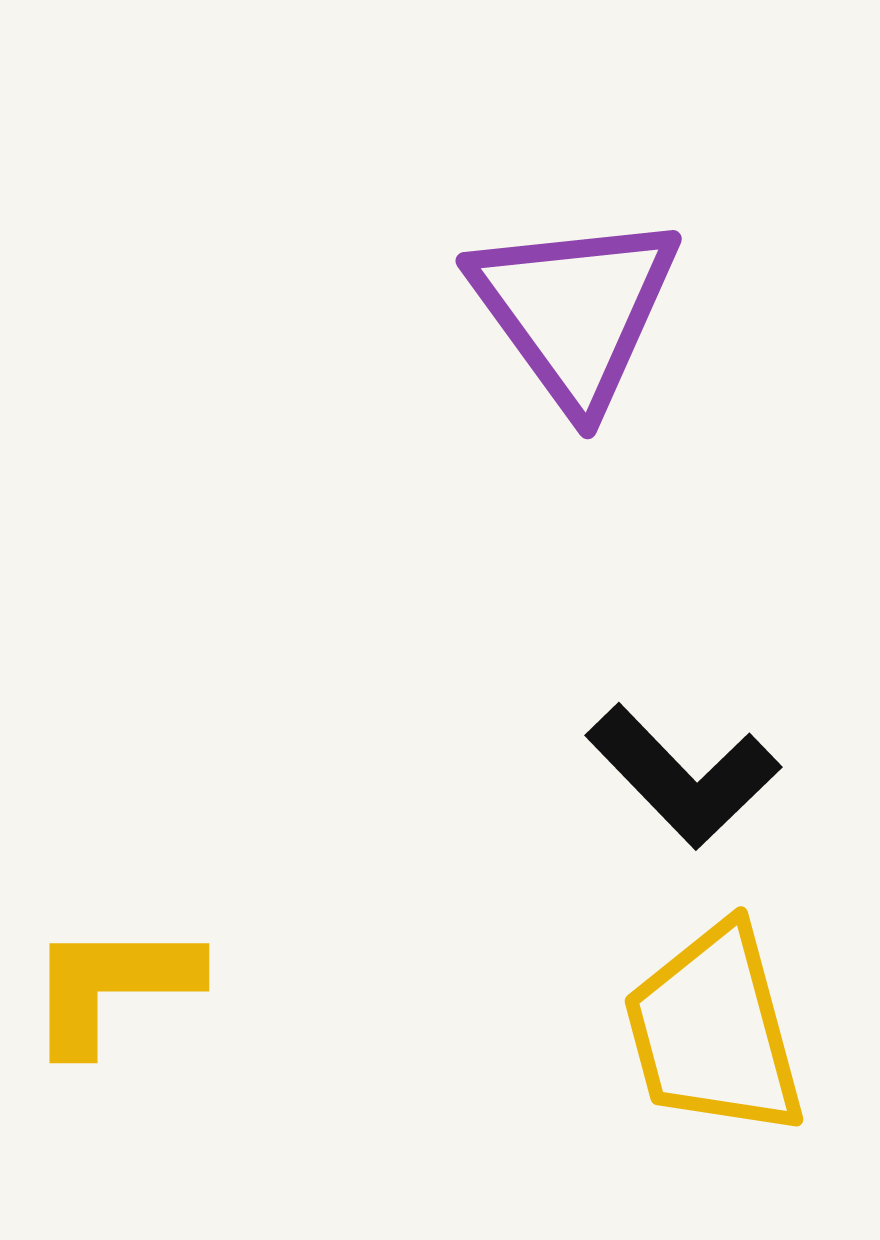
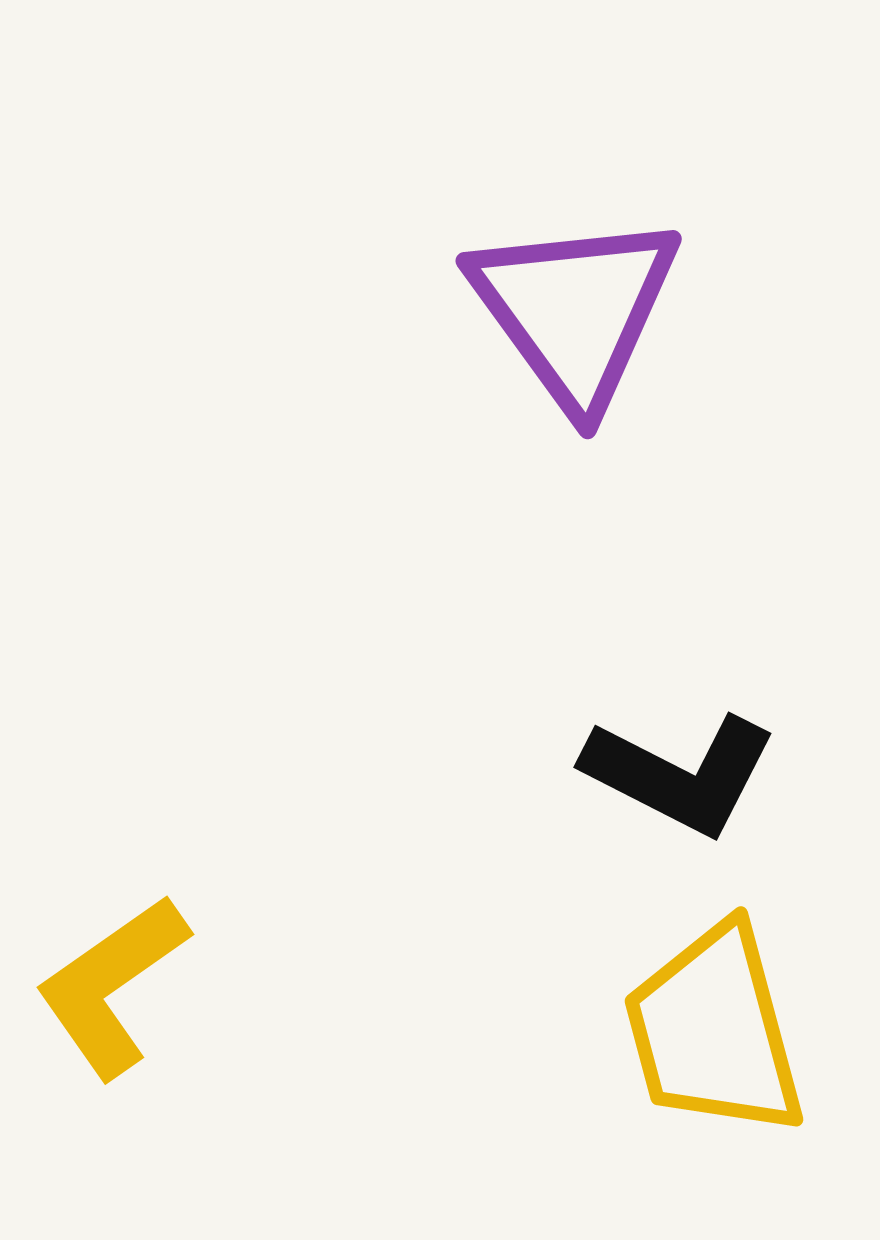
black L-shape: moved 3 px left, 2 px up; rotated 19 degrees counterclockwise
yellow L-shape: rotated 35 degrees counterclockwise
